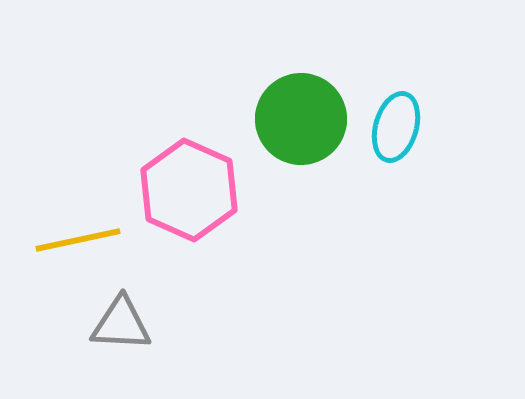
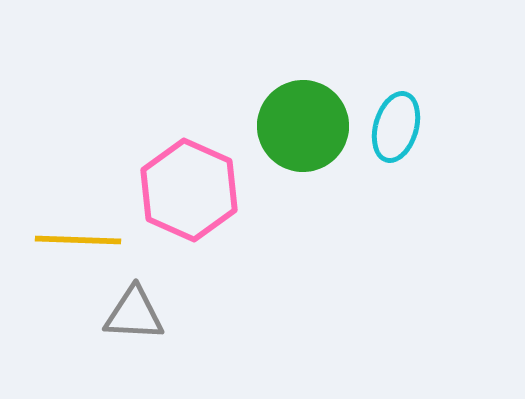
green circle: moved 2 px right, 7 px down
yellow line: rotated 14 degrees clockwise
gray triangle: moved 13 px right, 10 px up
